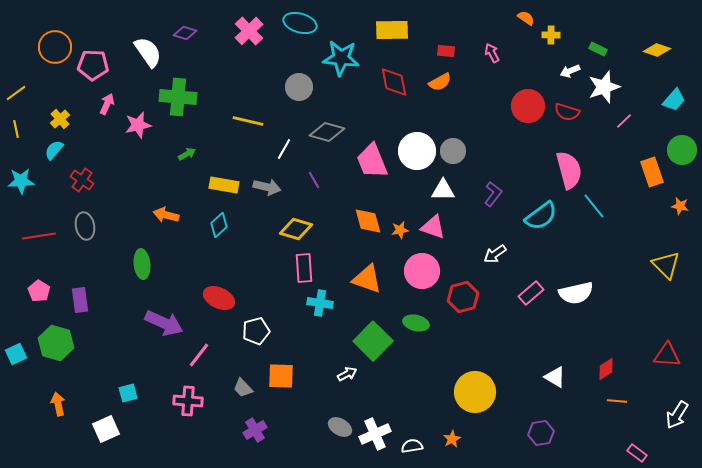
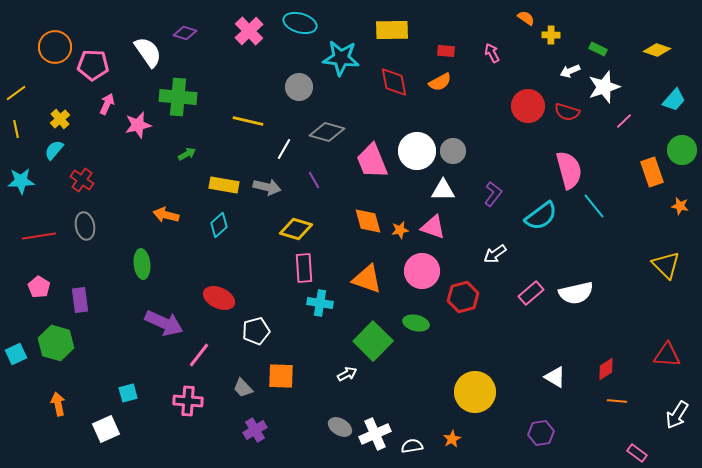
pink pentagon at (39, 291): moved 4 px up
